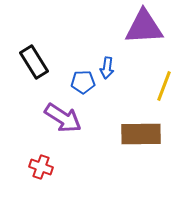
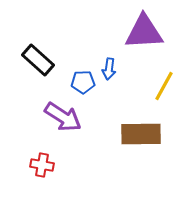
purple triangle: moved 5 px down
black rectangle: moved 4 px right, 2 px up; rotated 16 degrees counterclockwise
blue arrow: moved 2 px right, 1 px down
yellow line: rotated 8 degrees clockwise
purple arrow: moved 1 px up
red cross: moved 1 px right, 2 px up; rotated 10 degrees counterclockwise
